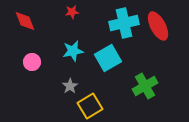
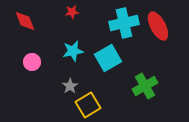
yellow square: moved 2 px left, 1 px up
